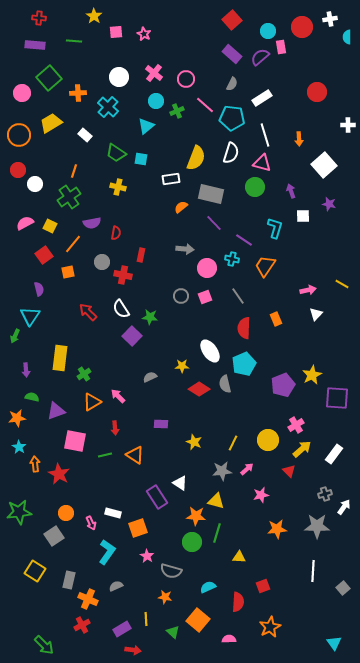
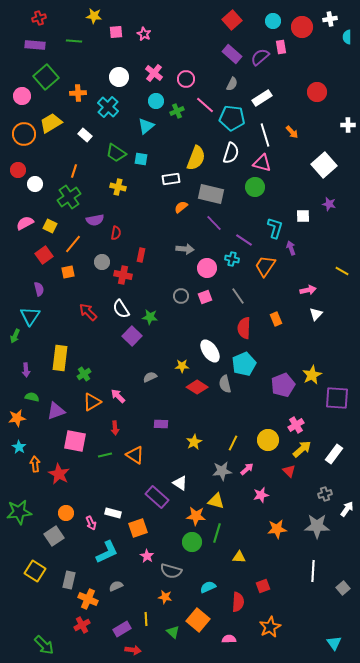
yellow star at (94, 16): rotated 28 degrees counterclockwise
red cross at (39, 18): rotated 24 degrees counterclockwise
cyan circle at (268, 31): moved 5 px right, 10 px up
green square at (49, 78): moved 3 px left, 1 px up
pink circle at (22, 93): moved 3 px down
orange circle at (19, 135): moved 5 px right, 1 px up
orange arrow at (299, 139): moved 7 px left, 7 px up; rotated 40 degrees counterclockwise
purple arrow at (291, 191): moved 57 px down
purple semicircle at (92, 223): moved 3 px right, 3 px up
yellow line at (342, 284): moved 13 px up
red diamond at (199, 389): moved 2 px left, 2 px up
yellow star at (194, 442): rotated 21 degrees clockwise
purple rectangle at (157, 497): rotated 15 degrees counterclockwise
white arrow at (344, 507): moved 3 px right, 2 px down
cyan L-shape at (107, 552): rotated 30 degrees clockwise
